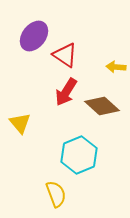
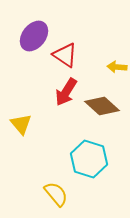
yellow arrow: moved 1 px right
yellow triangle: moved 1 px right, 1 px down
cyan hexagon: moved 10 px right, 4 px down; rotated 21 degrees counterclockwise
yellow semicircle: rotated 20 degrees counterclockwise
